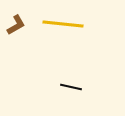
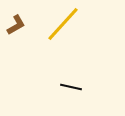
yellow line: rotated 54 degrees counterclockwise
